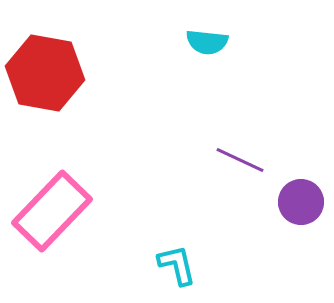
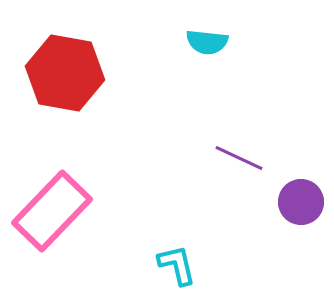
red hexagon: moved 20 px right
purple line: moved 1 px left, 2 px up
